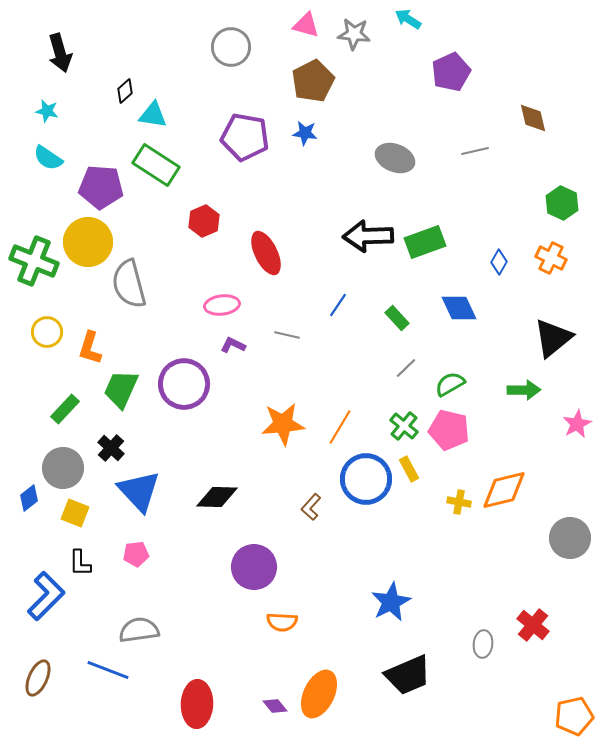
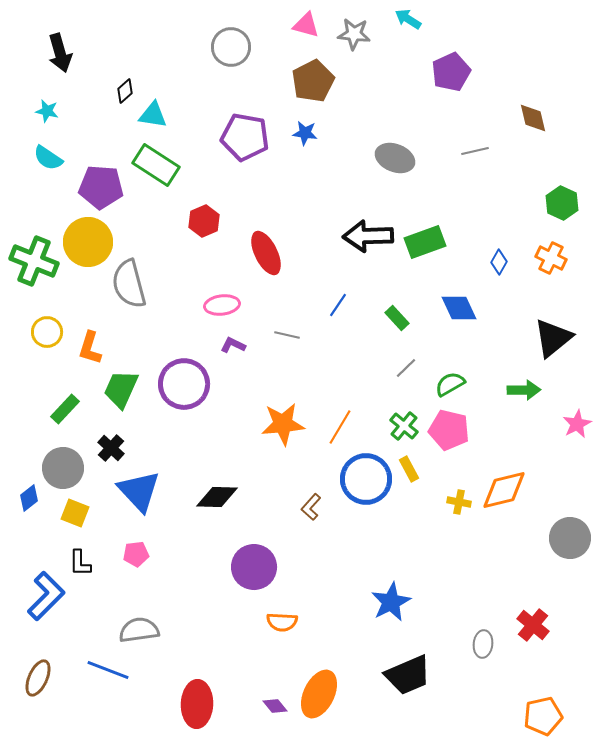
orange pentagon at (574, 716): moved 31 px left
